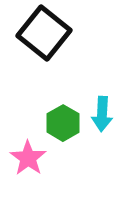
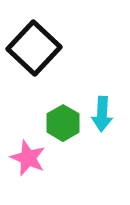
black square: moved 10 px left, 15 px down; rotated 4 degrees clockwise
pink star: rotated 12 degrees counterclockwise
